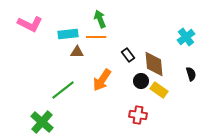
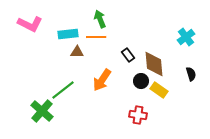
green cross: moved 11 px up
